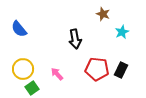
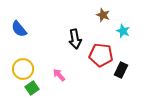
brown star: moved 1 px down
cyan star: moved 1 px right, 1 px up; rotated 24 degrees counterclockwise
red pentagon: moved 4 px right, 14 px up
pink arrow: moved 2 px right, 1 px down
